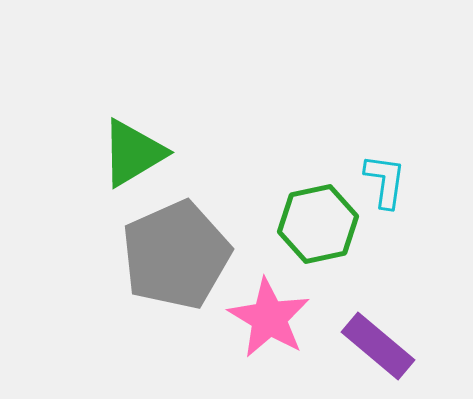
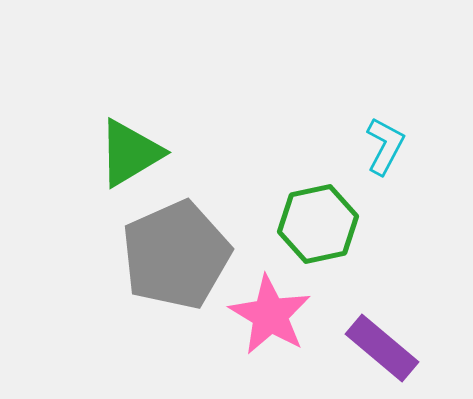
green triangle: moved 3 px left
cyan L-shape: moved 35 px up; rotated 20 degrees clockwise
pink star: moved 1 px right, 3 px up
purple rectangle: moved 4 px right, 2 px down
